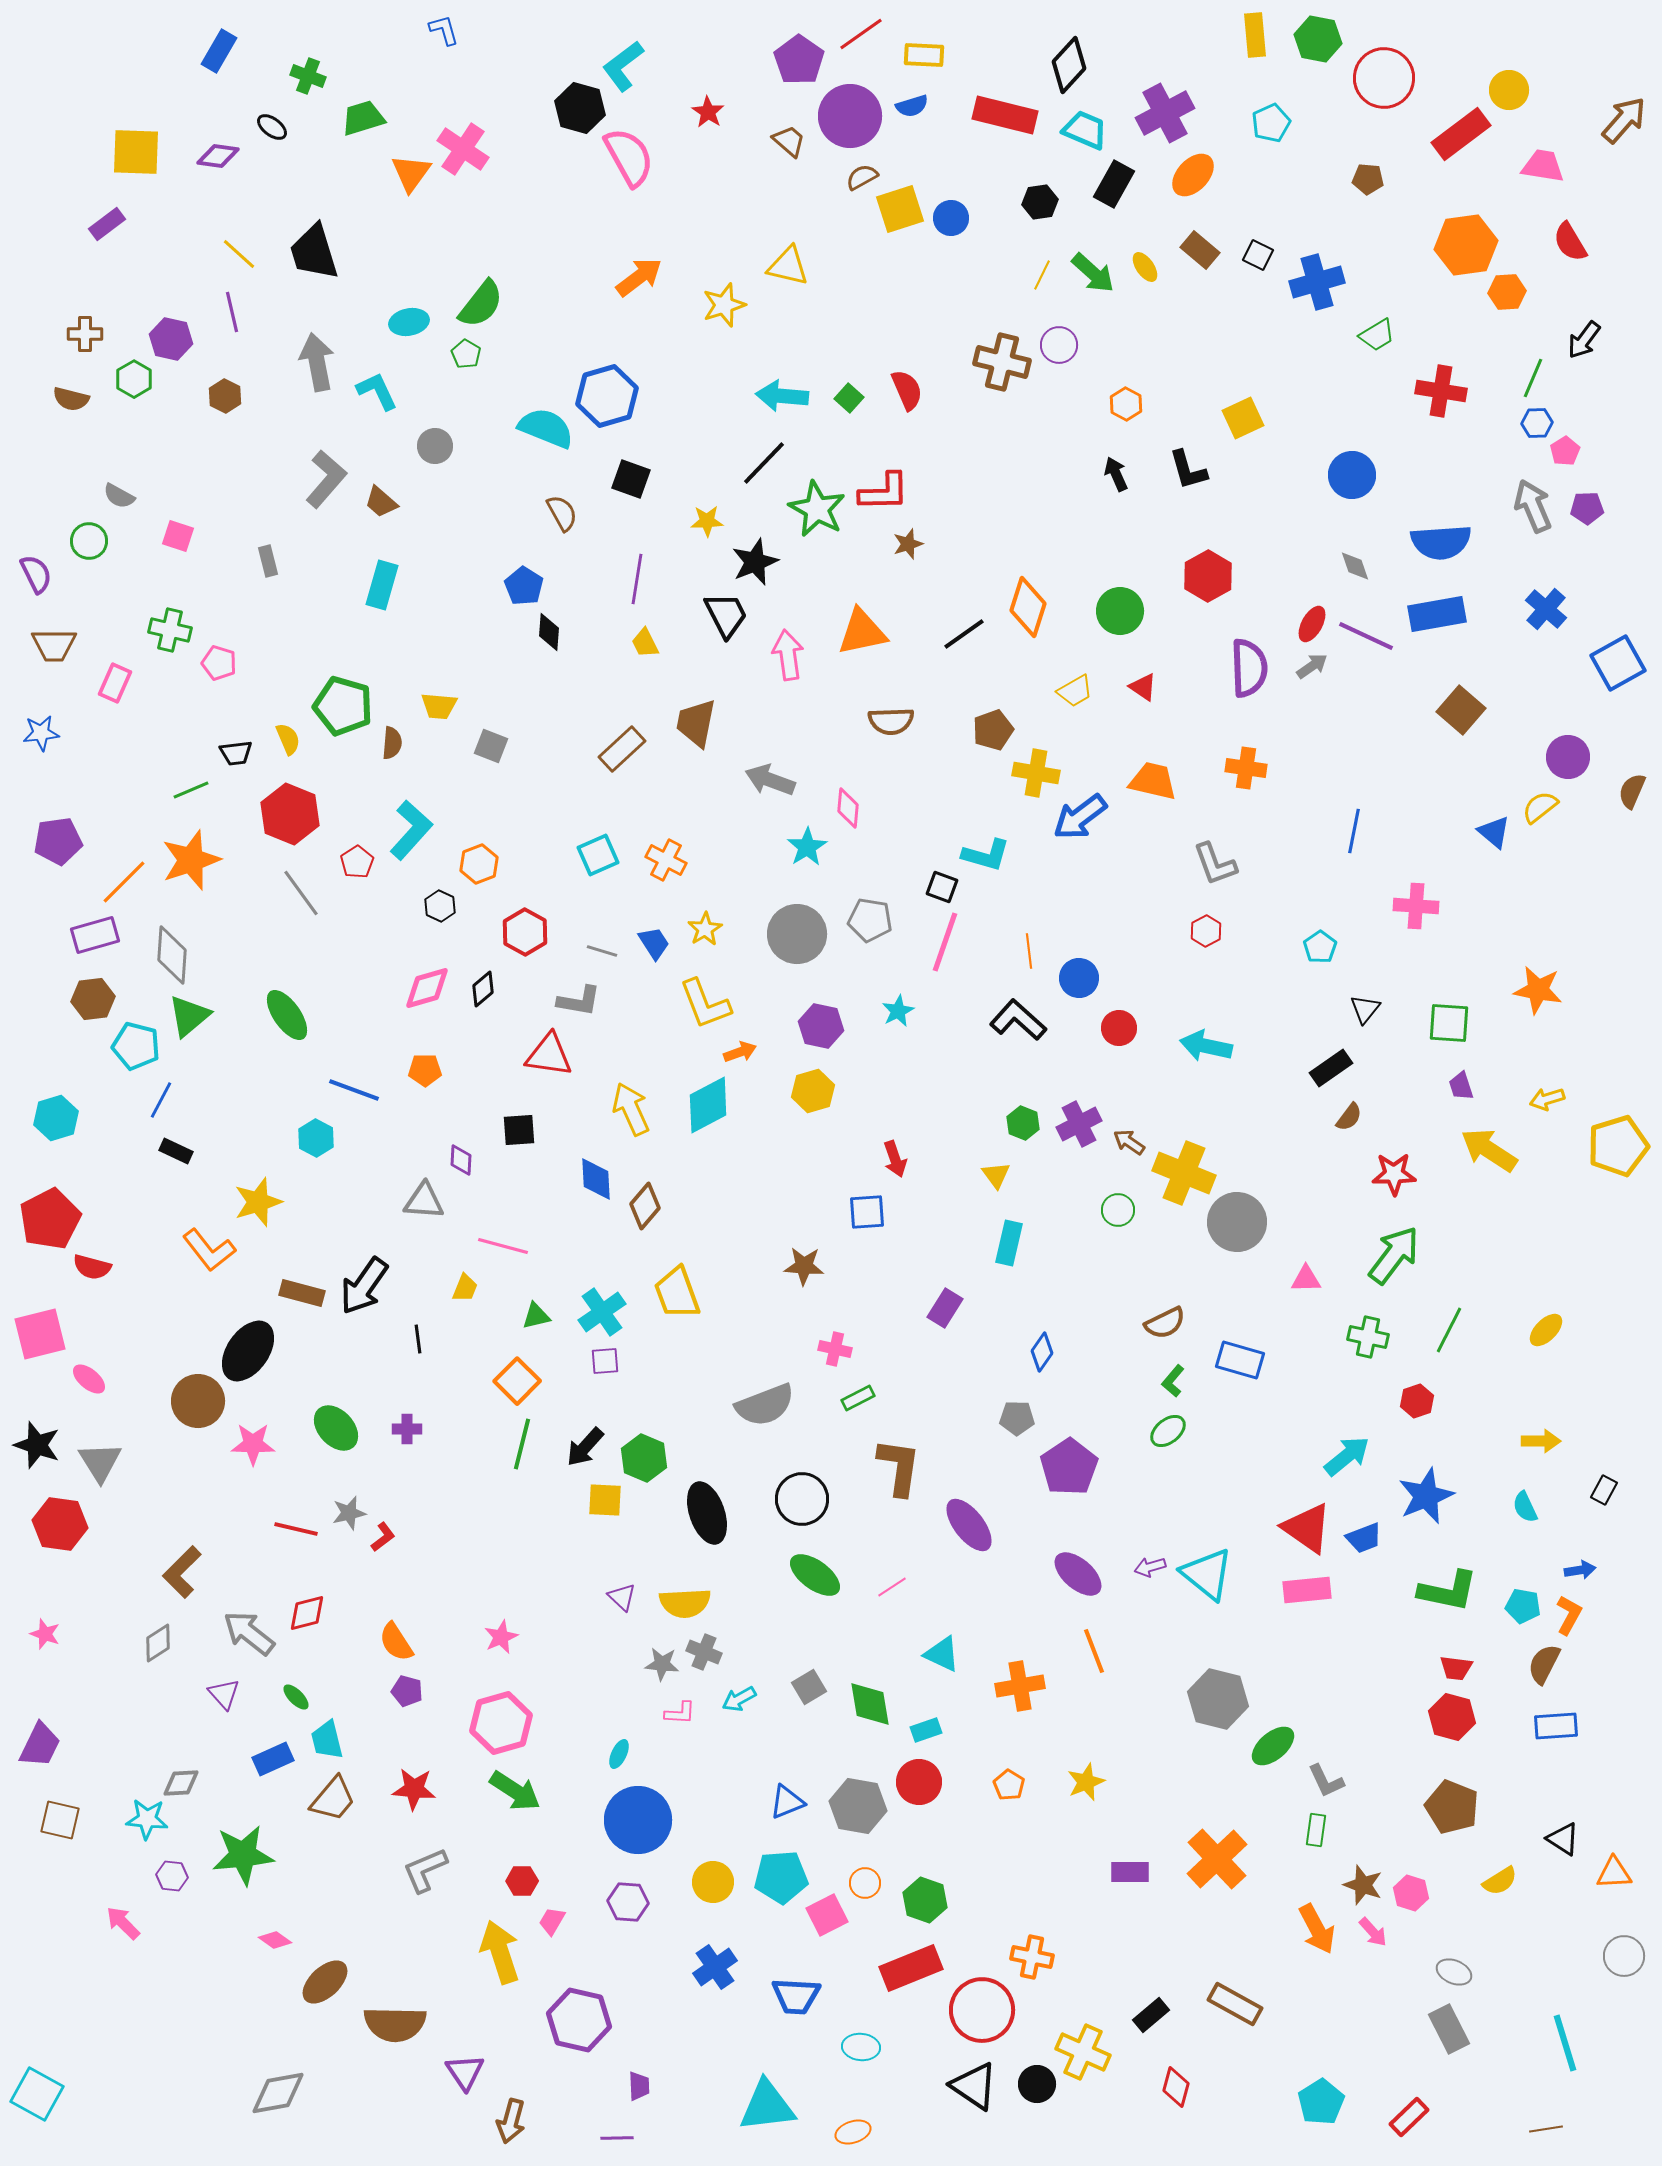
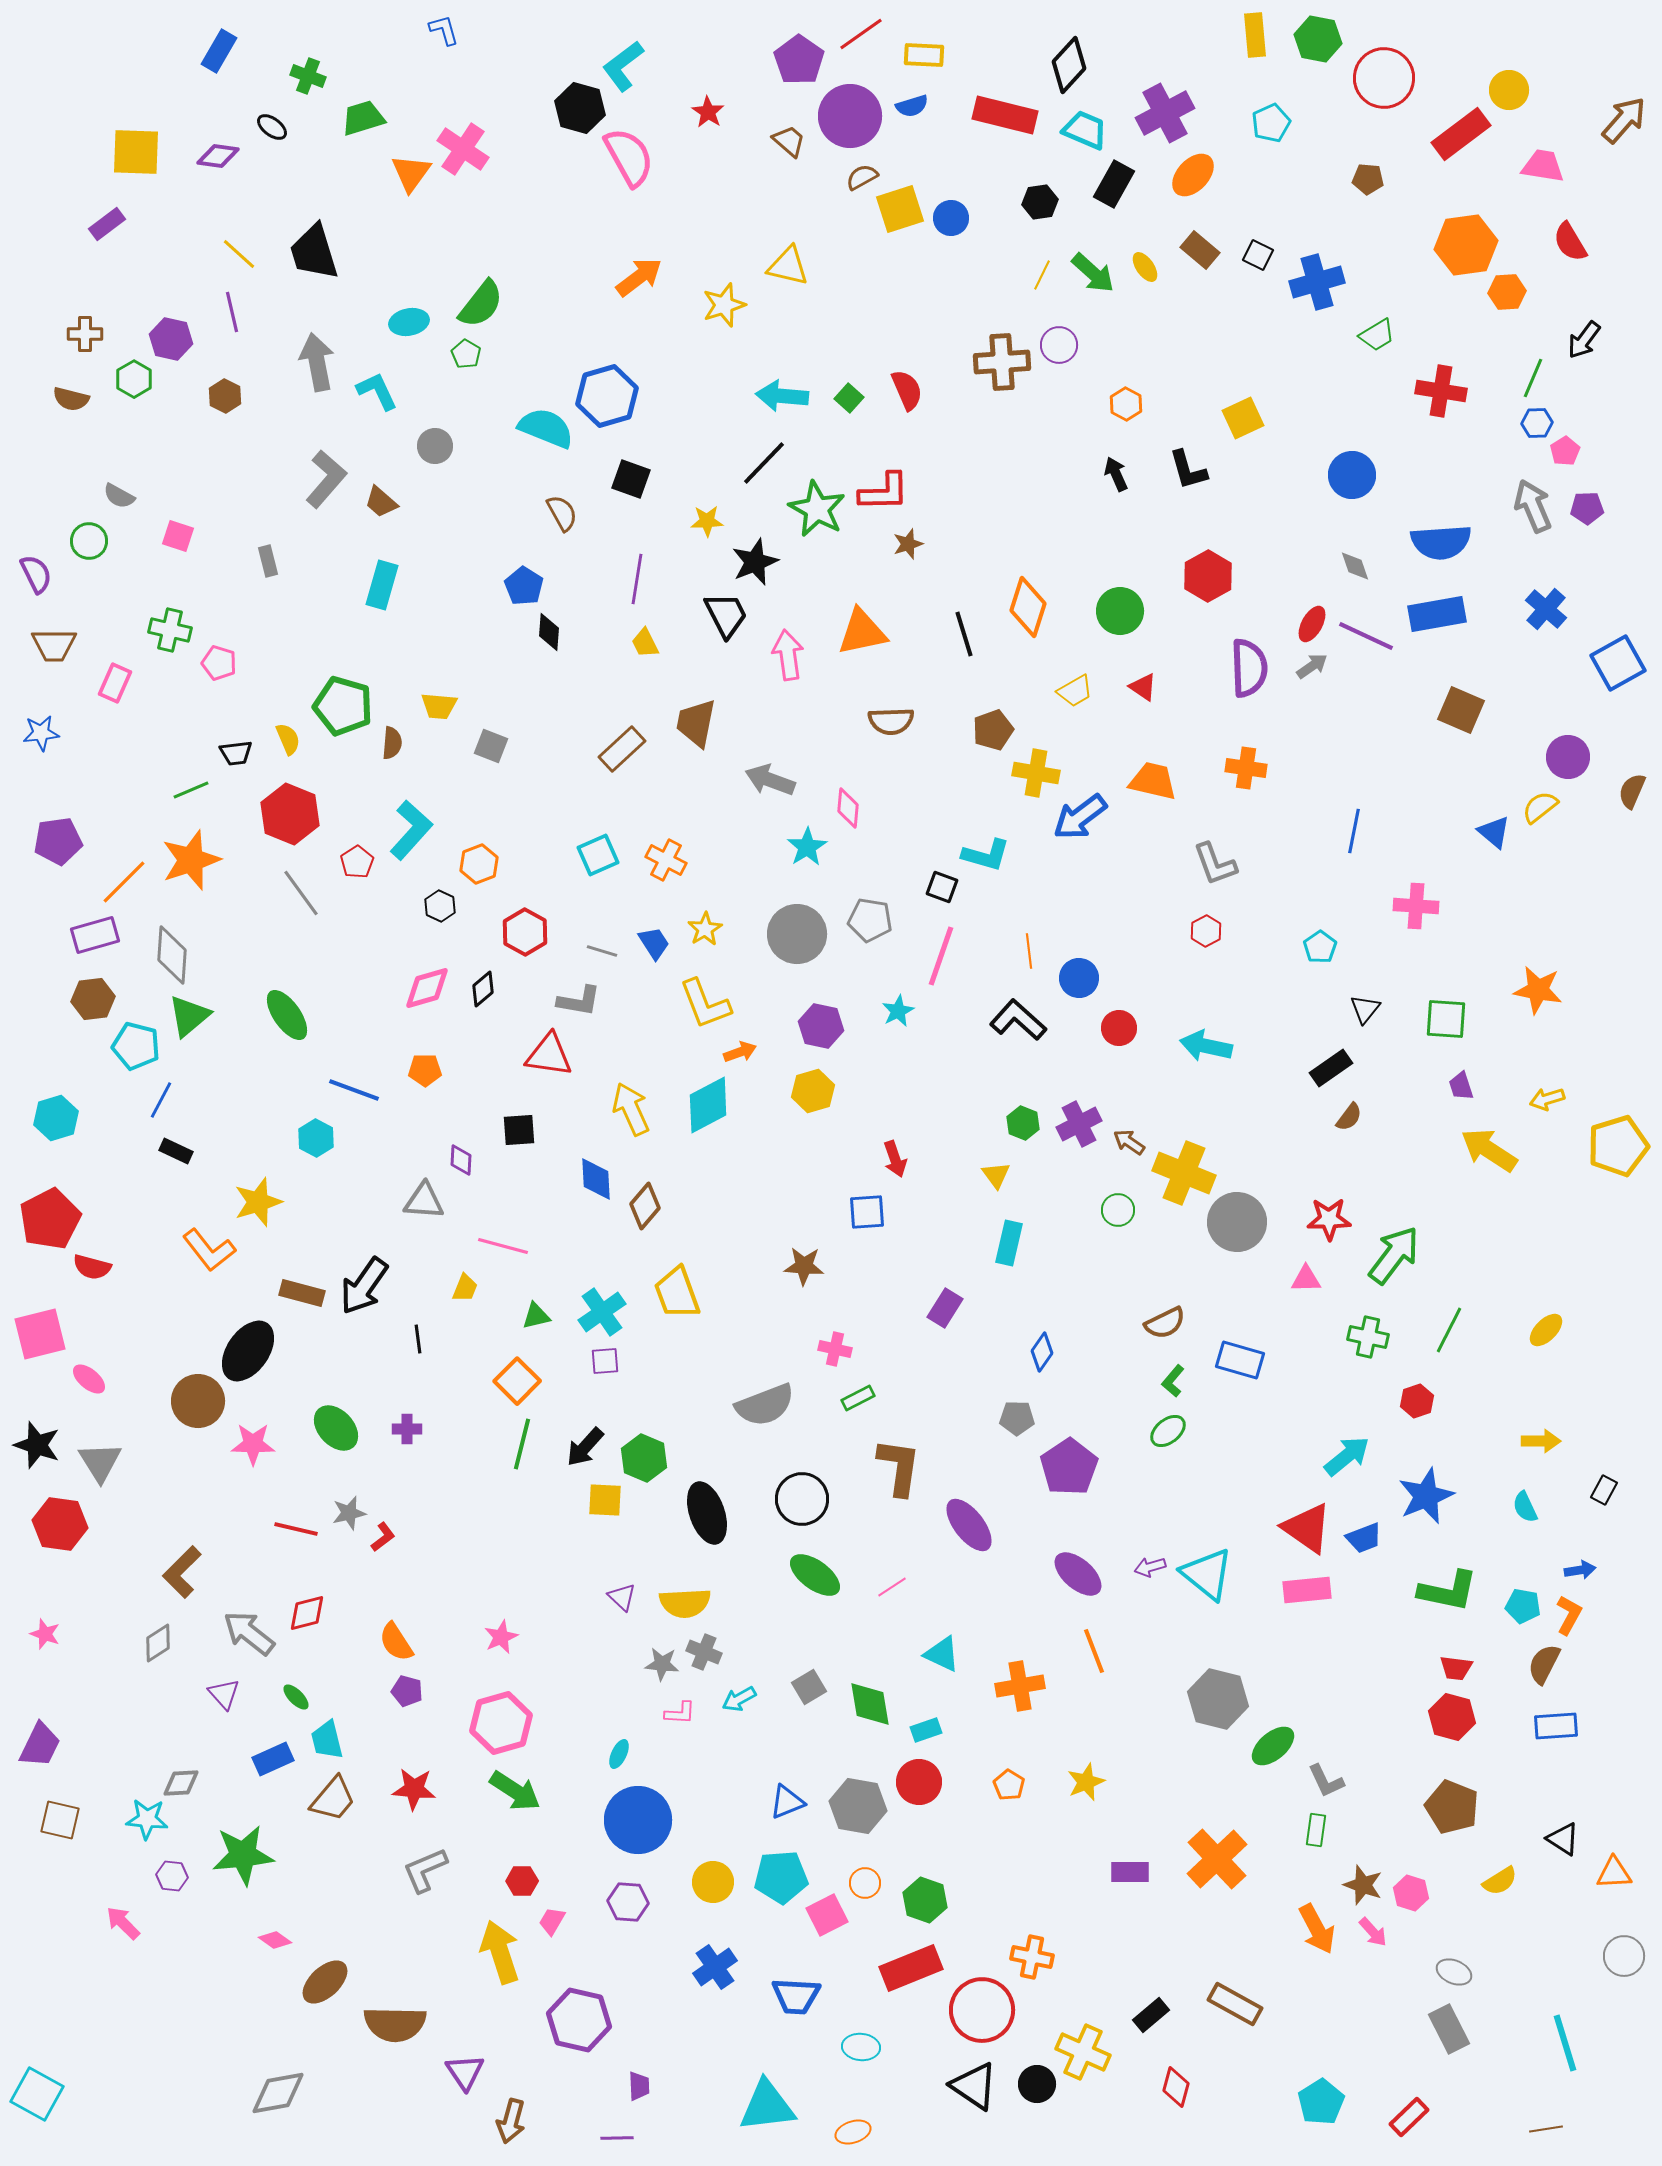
brown cross at (1002, 362): rotated 18 degrees counterclockwise
black line at (964, 634): rotated 72 degrees counterclockwise
brown square at (1461, 710): rotated 18 degrees counterclockwise
pink line at (945, 942): moved 4 px left, 14 px down
green square at (1449, 1023): moved 3 px left, 4 px up
red star at (1394, 1174): moved 65 px left, 45 px down
